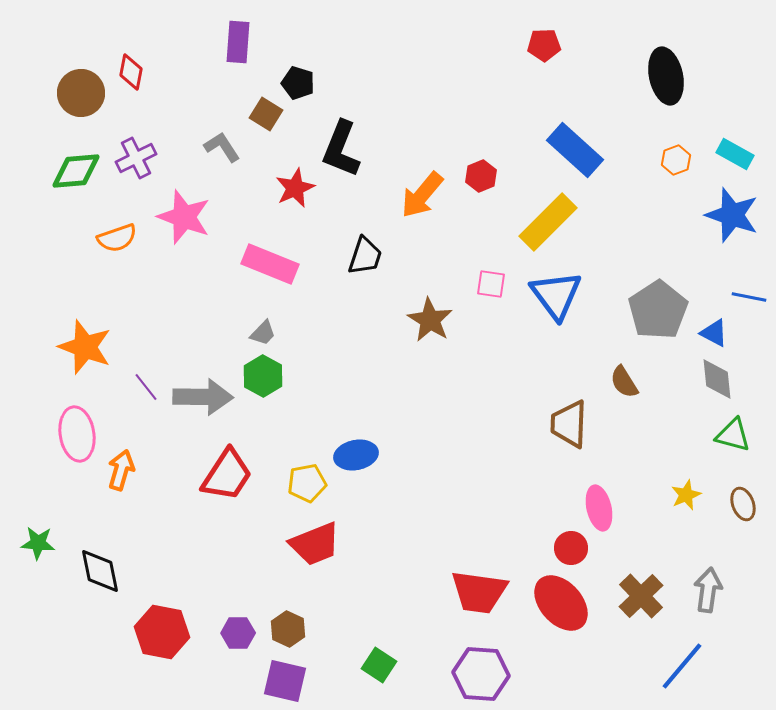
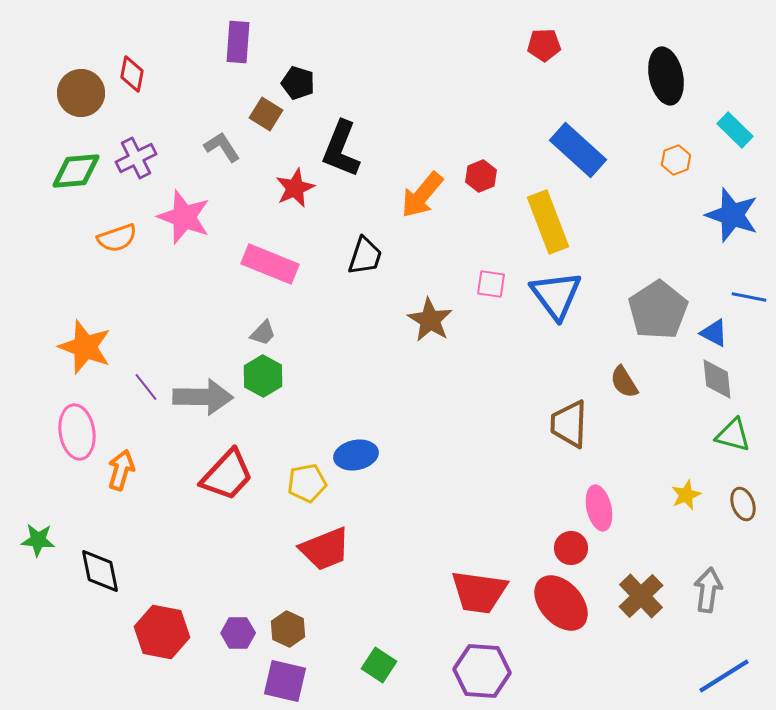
red diamond at (131, 72): moved 1 px right, 2 px down
blue rectangle at (575, 150): moved 3 px right
cyan rectangle at (735, 154): moved 24 px up; rotated 15 degrees clockwise
yellow rectangle at (548, 222): rotated 66 degrees counterclockwise
pink ellipse at (77, 434): moved 2 px up
red trapezoid at (227, 475): rotated 10 degrees clockwise
green star at (38, 543): moved 3 px up
red trapezoid at (315, 544): moved 10 px right, 5 px down
blue line at (682, 666): moved 42 px right, 10 px down; rotated 18 degrees clockwise
purple hexagon at (481, 674): moved 1 px right, 3 px up
